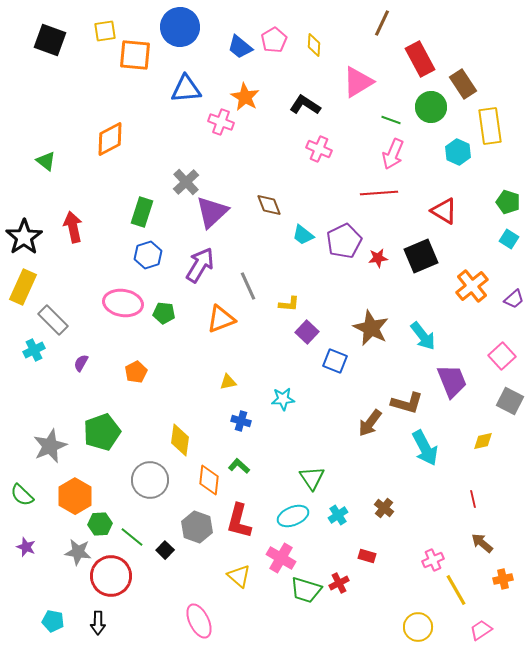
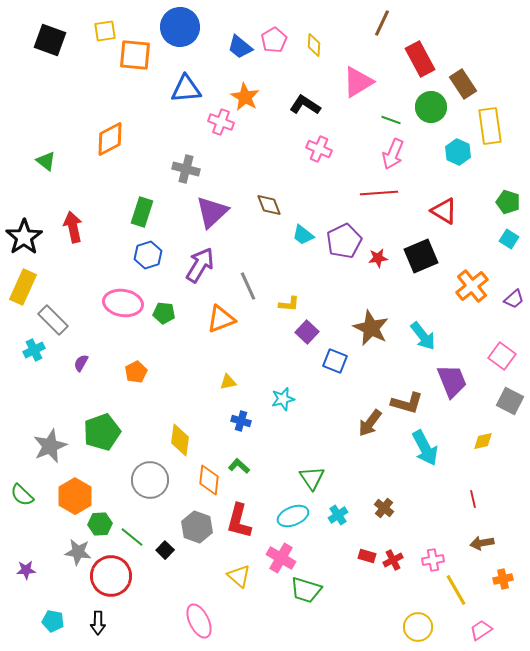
gray cross at (186, 182): moved 13 px up; rotated 32 degrees counterclockwise
pink square at (502, 356): rotated 12 degrees counterclockwise
cyan star at (283, 399): rotated 10 degrees counterclockwise
brown arrow at (482, 543): rotated 50 degrees counterclockwise
purple star at (26, 547): moved 23 px down; rotated 24 degrees counterclockwise
pink cross at (433, 560): rotated 15 degrees clockwise
red cross at (339, 583): moved 54 px right, 23 px up
